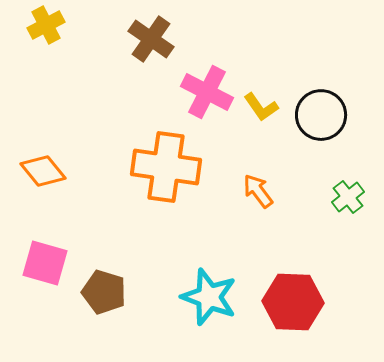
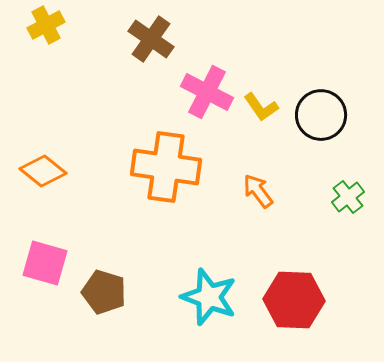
orange diamond: rotated 12 degrees counterclockwise
red hexagon: moved 1 px right, 2 px up
